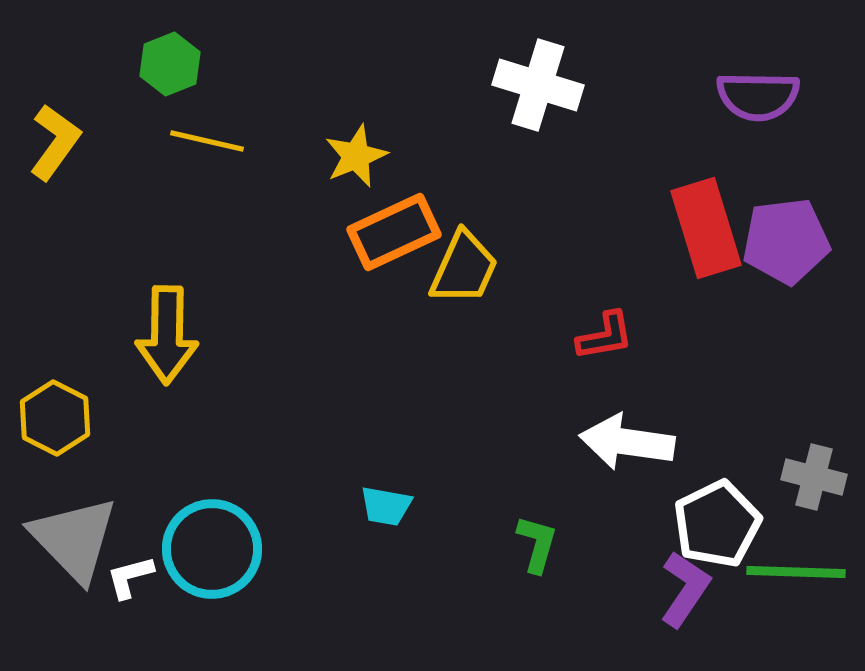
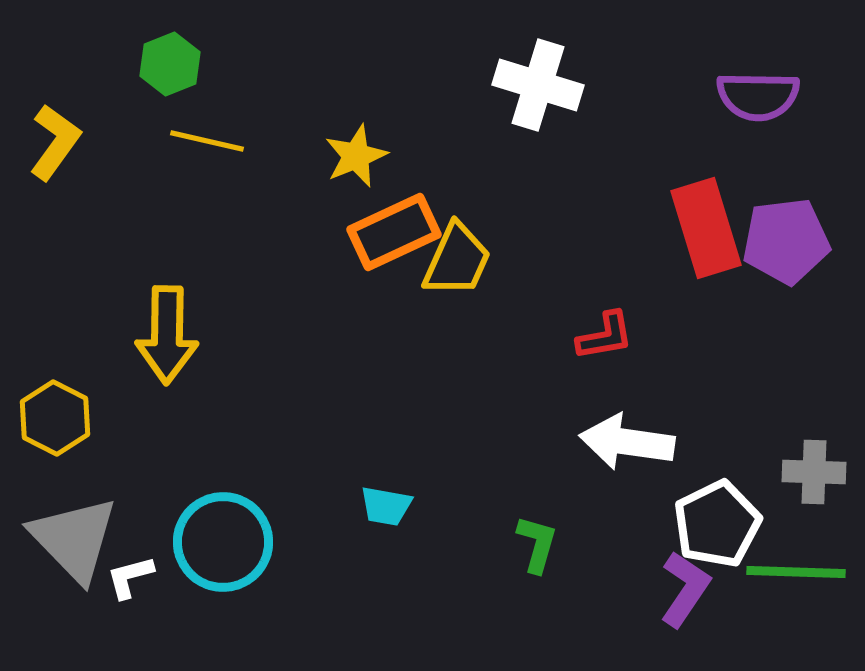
yellow trapezoid: moved 7 px left, 8 px up
gray cross: moved 5 px up; rotated 12 degrees counterclockwise
cyan circle: moved 11 px right, 7 px up
